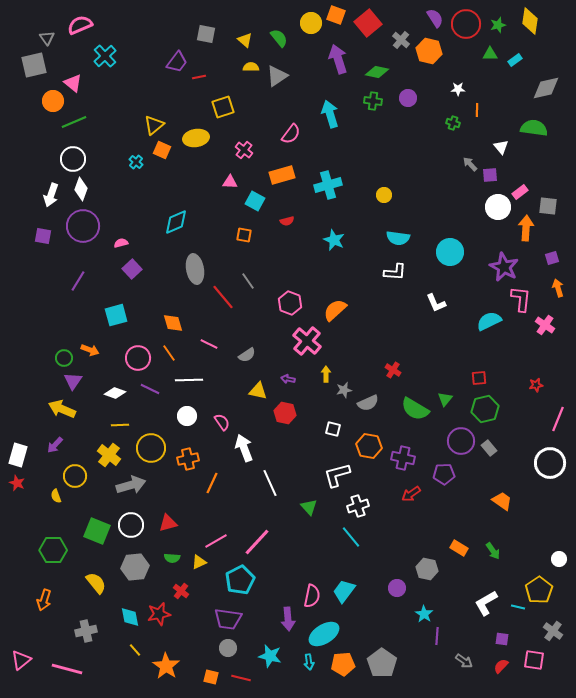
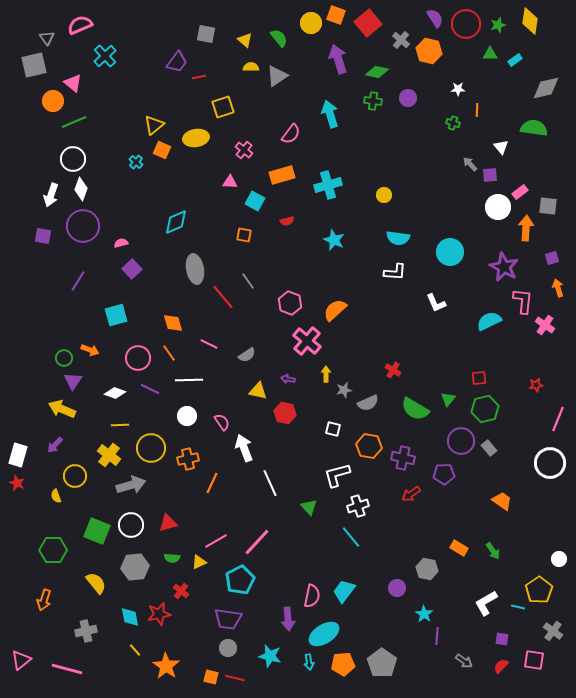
pink L-shape at (521, 299): moved 2 px right, 2 px down
green triangle at (445, 399): moved 3 px right
red line at (241, 678): moved 6 px left
